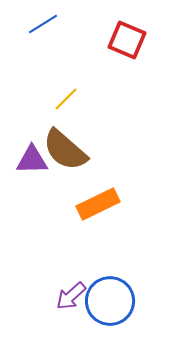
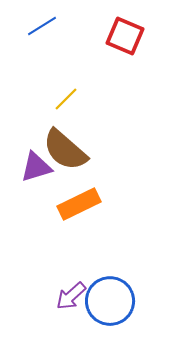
blue line: moved 1 px left, 2 px down
red square: moved 2 px left, 4 px up
purple triangle: moved 4 px right, 7 px down; rotated 16 degrees counterclockwise
orange rectangle: moved 19 px left
